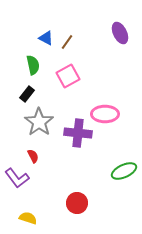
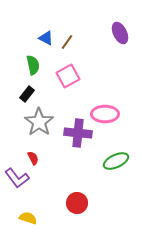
red semicircle: moved 2 px down
green ellipse: moved 8 px left, 10 px up
